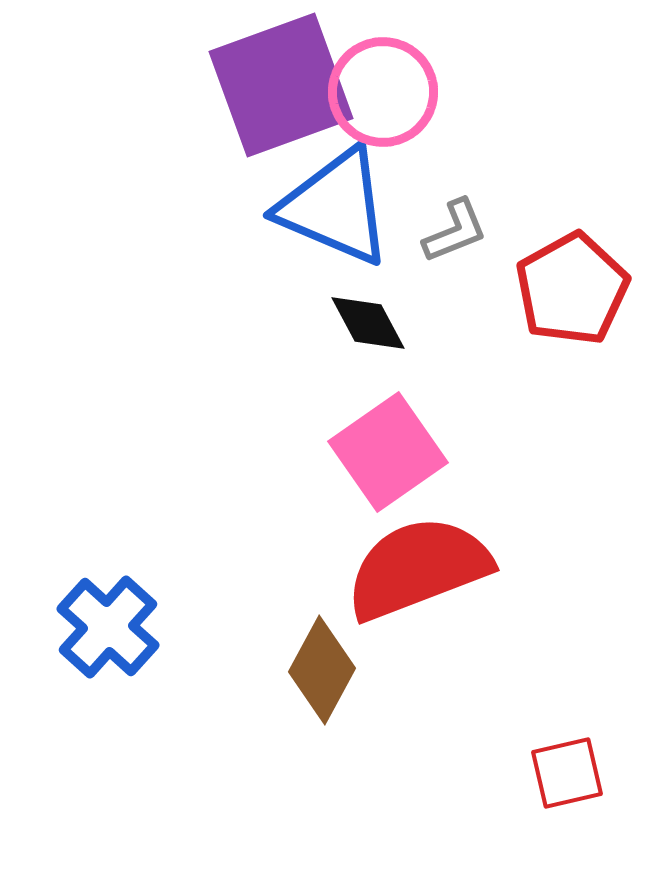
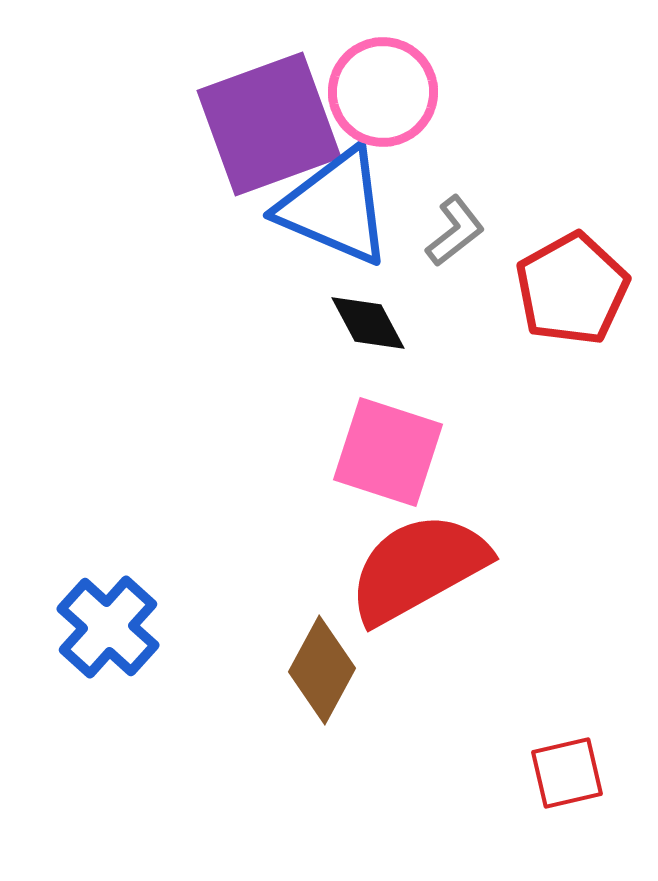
purple square: moved 12 px left, 39 px down
gray L-shape: rotated 16 degrees counterclockwise
pink square: rotated 37 degrees counterclockwise
red semicircle: rotated 8 degrees counterclockwise
